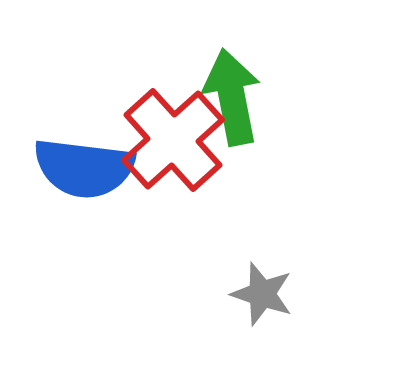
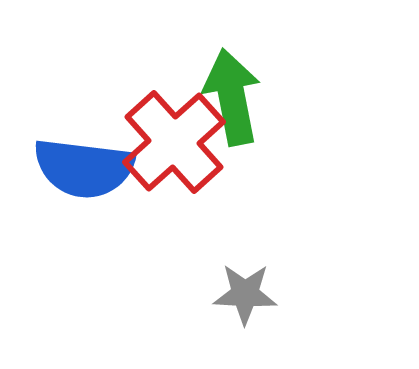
red cross: moved 1 px right, 2 px down
gray star: moved 17 px left; rotated 16 degrees counterclockwise
